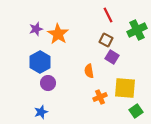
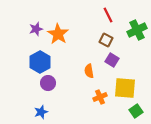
purple square: moved 3 px down
